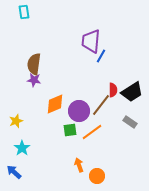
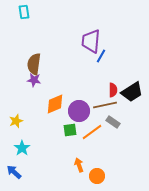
brown line: moved 4 px right; rotated 40 degrees clockwise
gray rectangle: moved 17 px left
